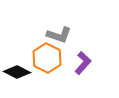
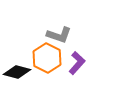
purple L-shape: moved 6 px left
black diamond: rotated 12 degrees counterclockwise
